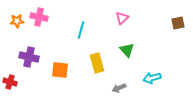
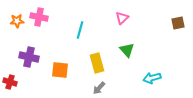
cyan line: moved 1 px left
gray arrow: moved 20 px left; rotated 24 degrees counterclockwise
